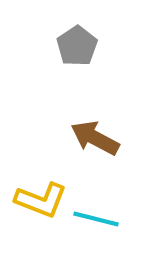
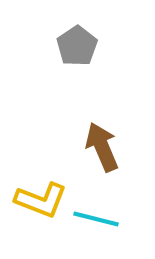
brown arrow: moved 7 px right, 9 px down; rotated 39 degrees clockwise
